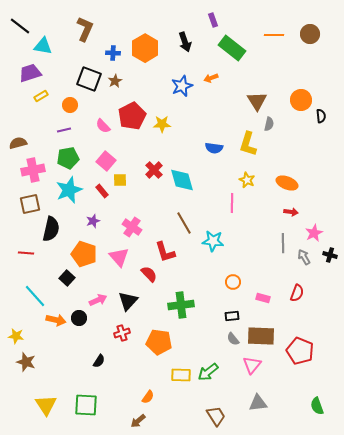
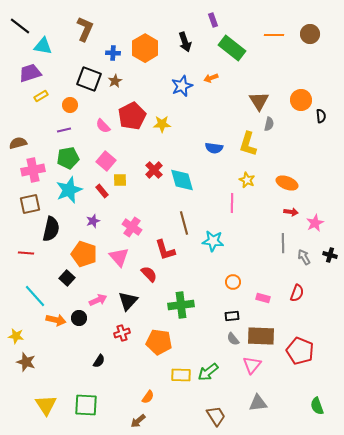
brown triangle at (257, 101): moved 2 px right
brown line at (184, 223): rotated 15 degrees clockwise
pink star at (314, 233): moved 1 px right, 10 px up
red L-shape at (165, 252): moved 2 px up
